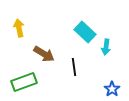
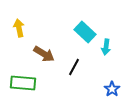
black line: rotated 36 degrees clockwise
green rectangle: moved 1 px left, 1 px down; rotated 25 degrees clockwise
